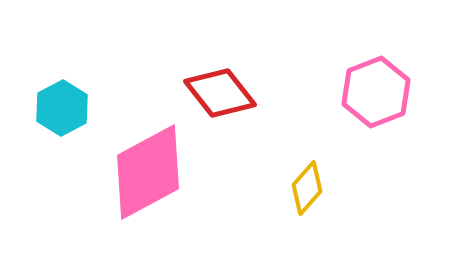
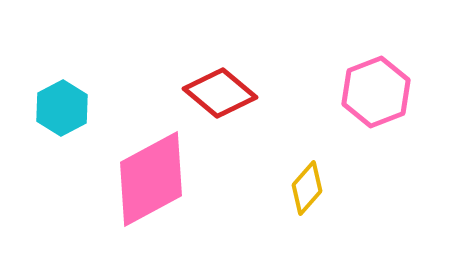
red diamond: rotated 12 degrees counterclockwise
pink diamond: moved 3 px right, 7 px down
